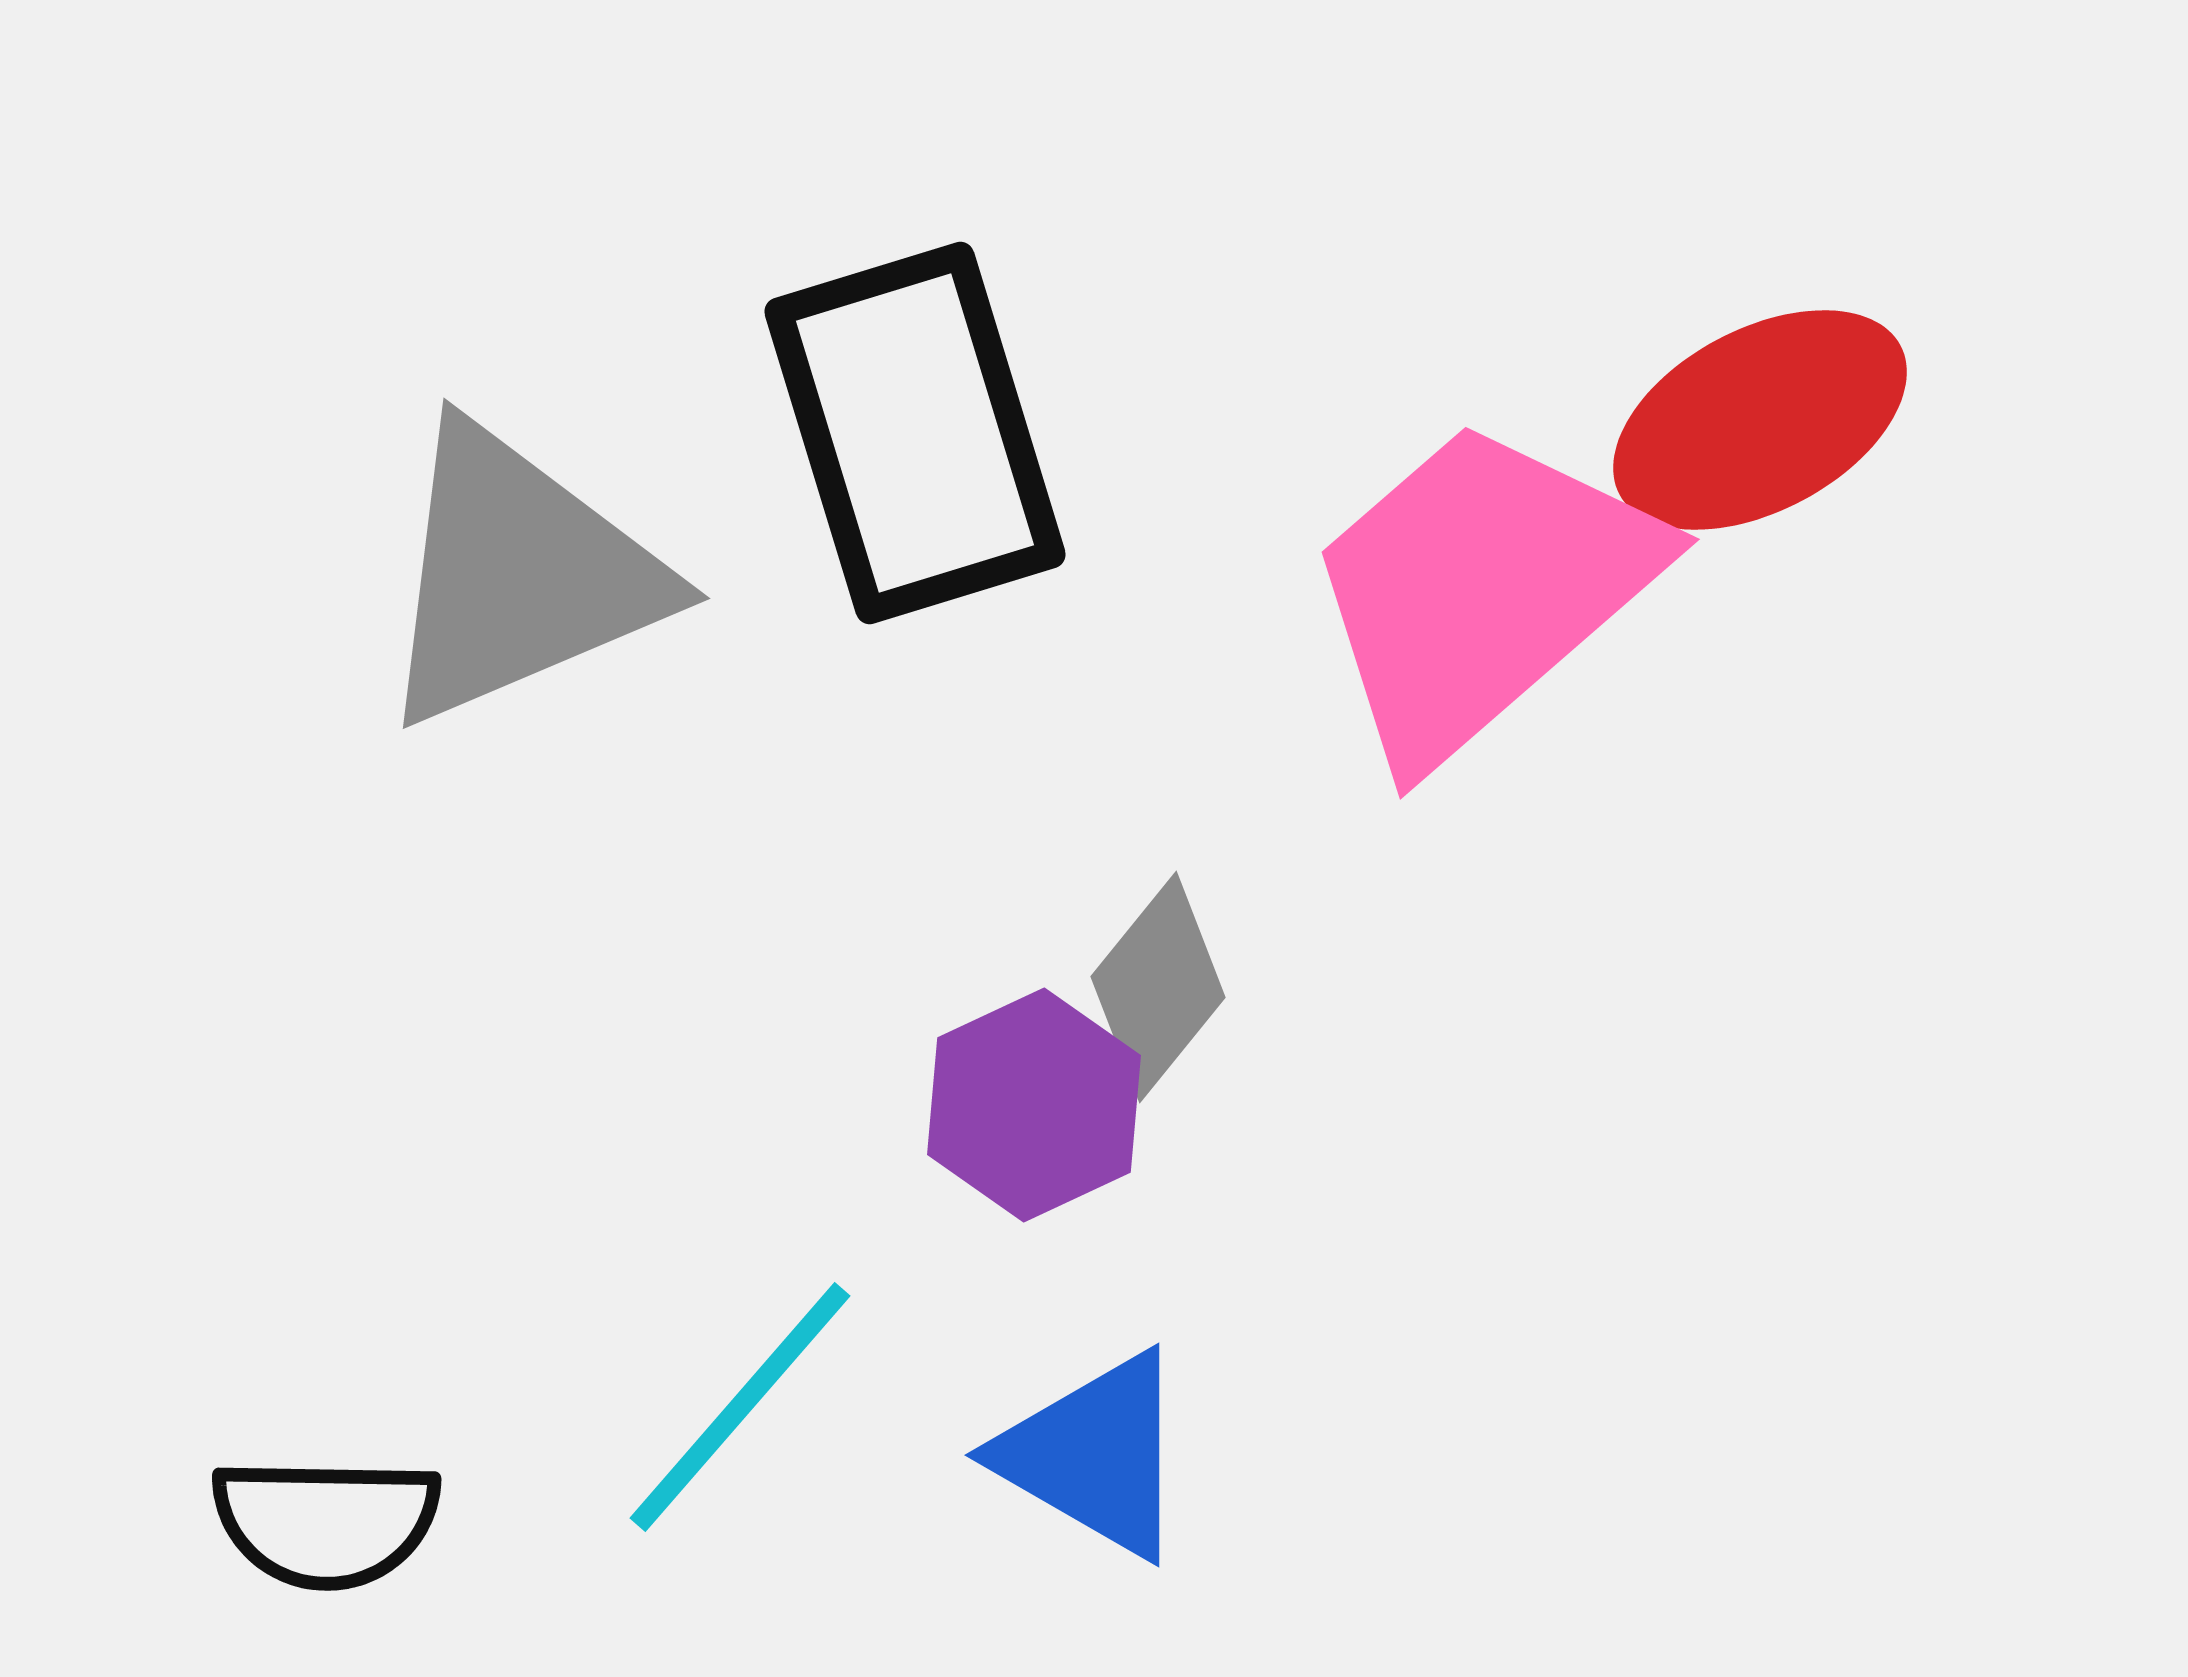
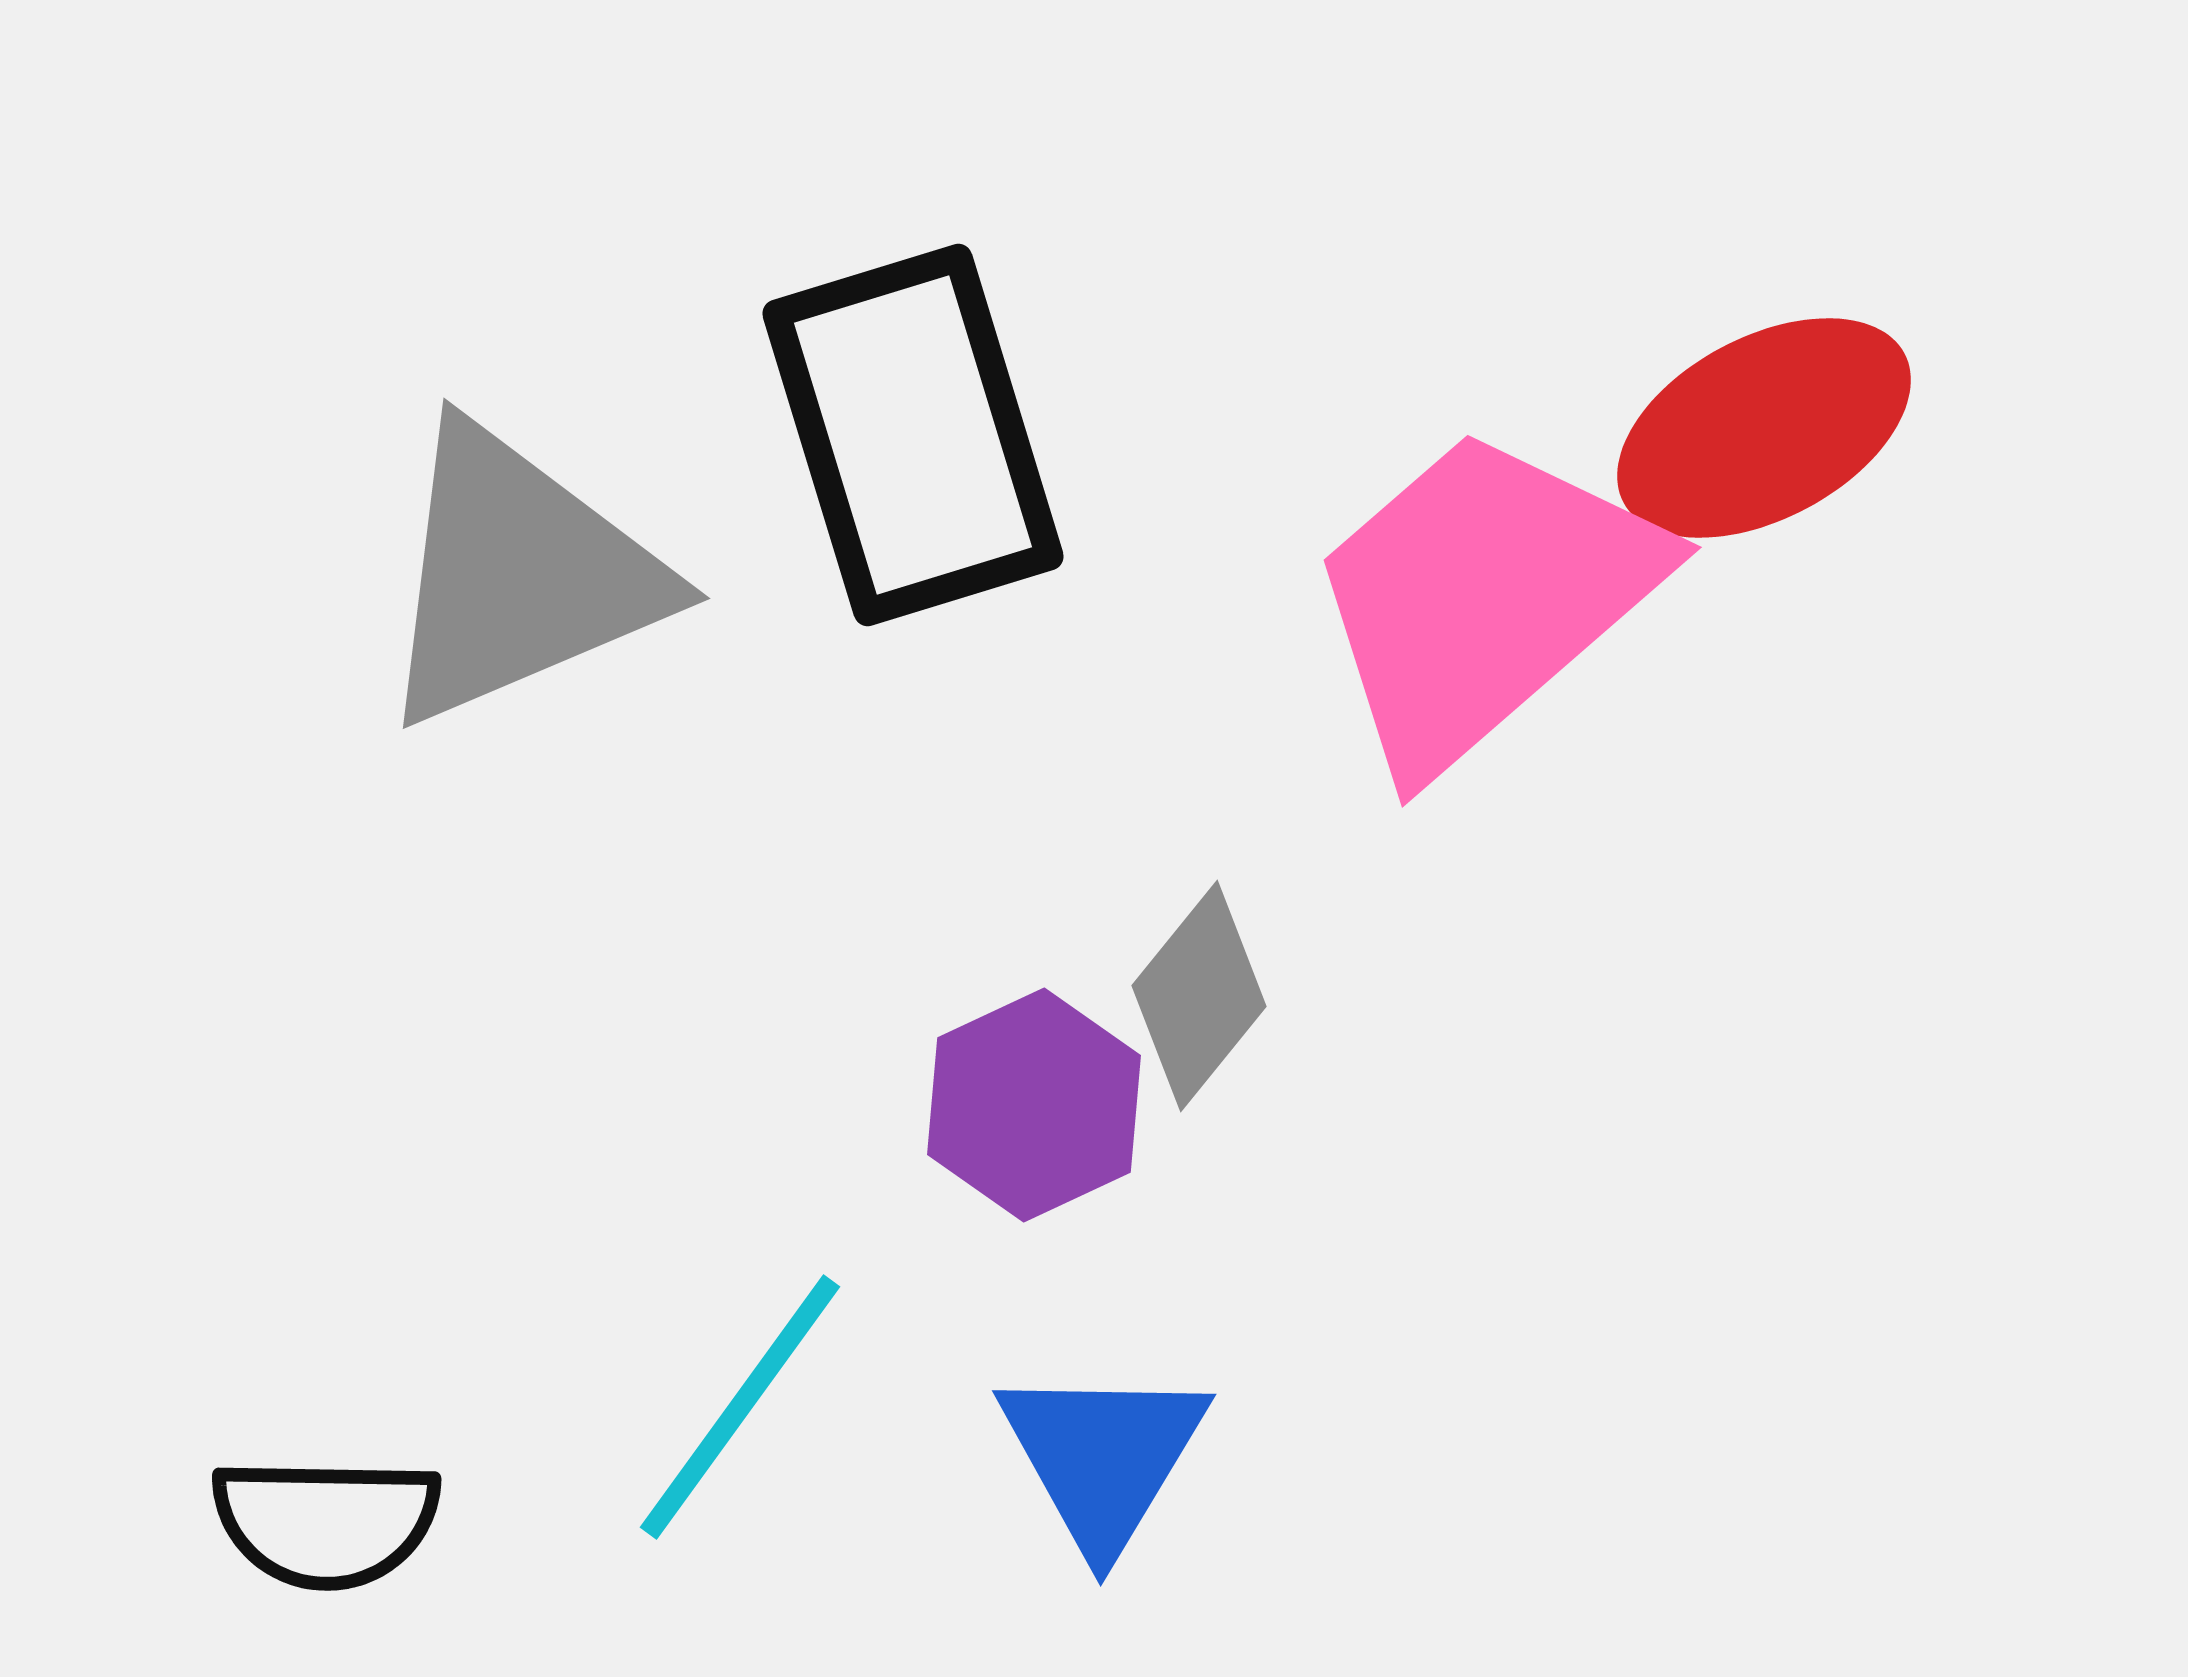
red ellipse: moved 4 px right, 8 px down
black rectangle: moved 2 px left, 2 px down
pink trapezoid: moved 2 px right, 8 px down
gray diamond: moved 41 px right, 9 px down
cyan line: rotated 5 degrees counterclockwise
blue triangle: moved 9 px right, 2 px down; rotated 31 degrees clockwise
